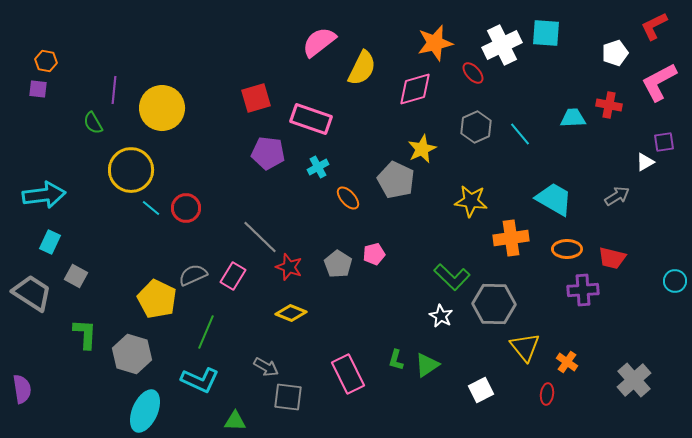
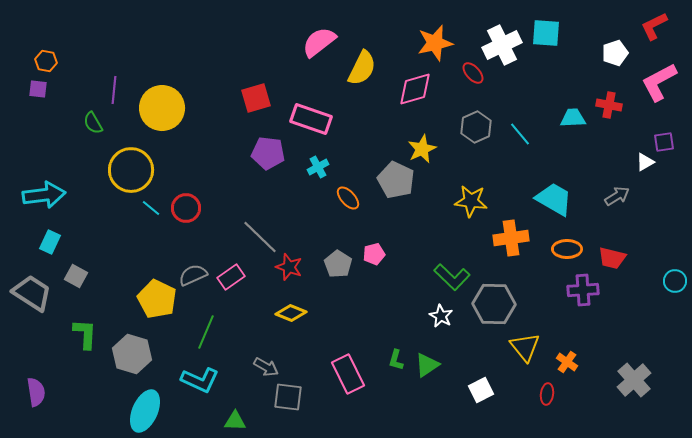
pink rectangle at (233, 276): moved 2 px left, 1 px down; rotated 24 degrees clockwise
purple semicircle at (22, 389): moved 14 px right, 3 px down
